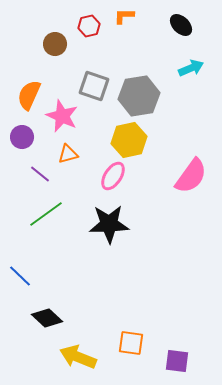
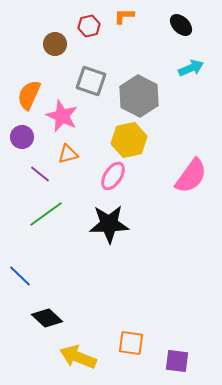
gray square: moved 3 px left, 5 px up
gray hexagon: rotated 24 degrees counterclockwise
